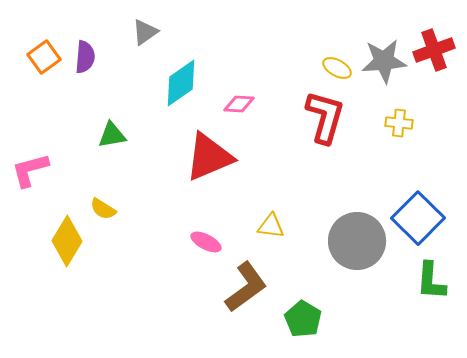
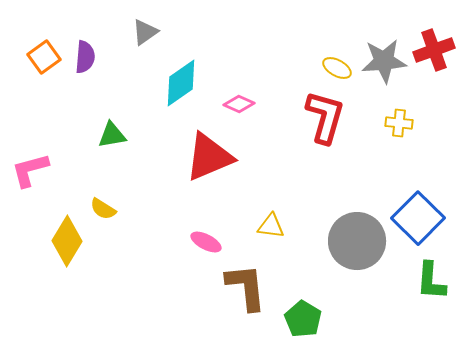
pink diamond: rotated 20 degrees clockwise
brown L-shape: rotated 60 degrees counterclockwise
